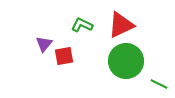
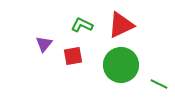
red square: moved 9 px right
green circle: moved 5 px left, 4 px down
